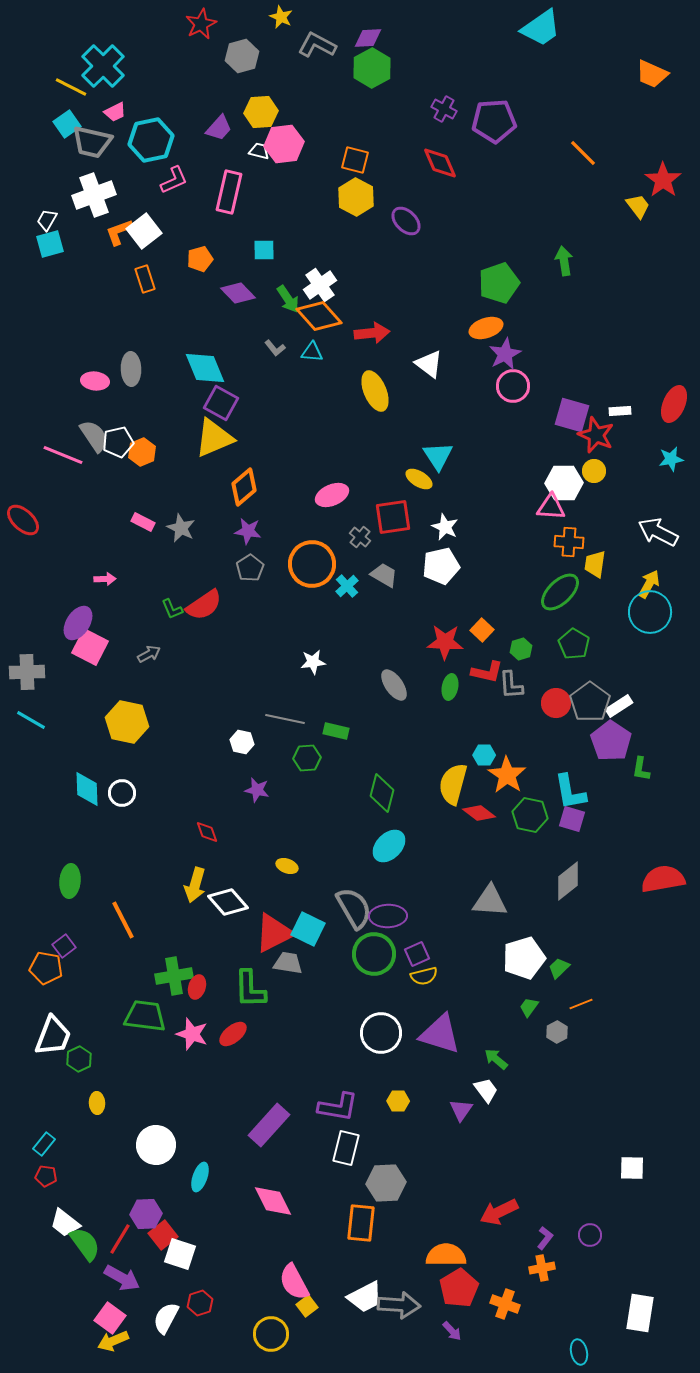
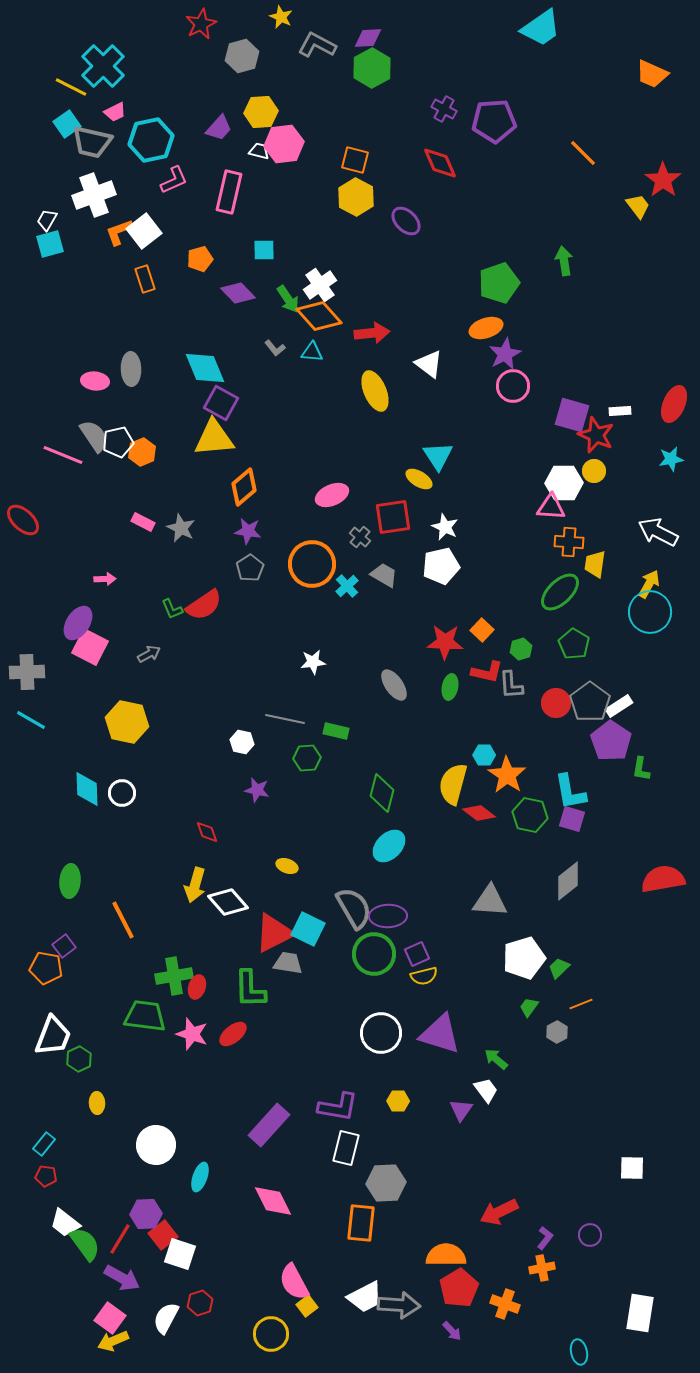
yellow triangle at (214, 438): rotated 18 degrees clockwise
